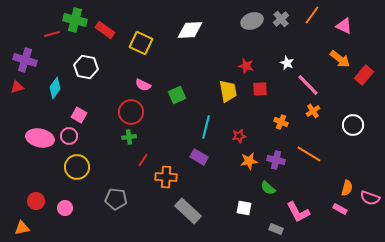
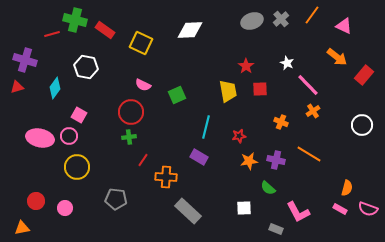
orange arrow at (340, 59): moved 3 px left, 2 px up
red star at (246, 66): rotated 21 degrees clockwise
white circle at (353, 125): moved 9 px right
pink semicircle at (370, 198): moved 2 px left, 11 px down
white square at (244, 208): rotated 14 degrees counterclockwise
